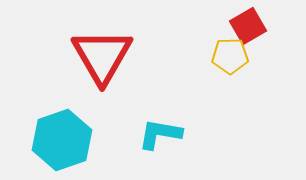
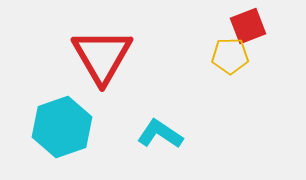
red square: rotated 9 degrees clockwise
cyan L-shape: rotated 24 degrees clockwise
cyan hexagon: moved 13 px up
